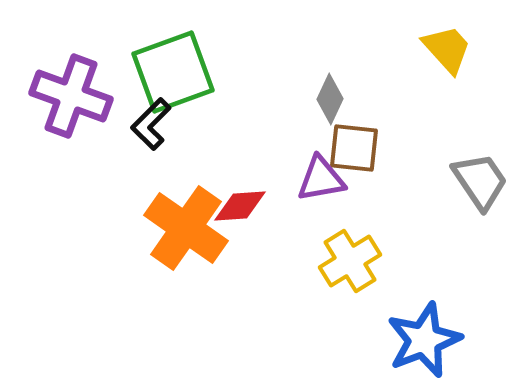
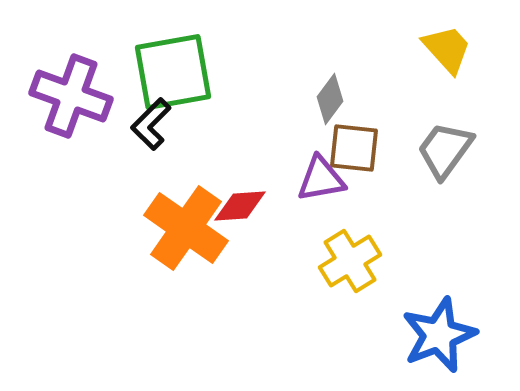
green square: rotated 10 degrees clockwise
gray diamond: rotated 12 degrees clockwise
gray trapezoid: moved 35 px left, 31 px up; rotated 110 degrees counterclockwise
blue star: moved 15 px right, 5 px up
